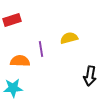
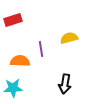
red rectangle: moved 1 px right
black arrow: moved 25 px left, 8 px down
